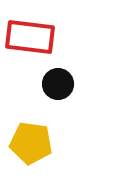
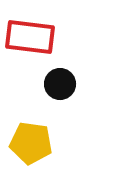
black circle: moved 2 px right
